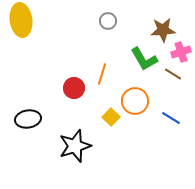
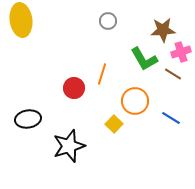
yellow square: moved 3 px right, 7 px down
black star: moved 6 px left
